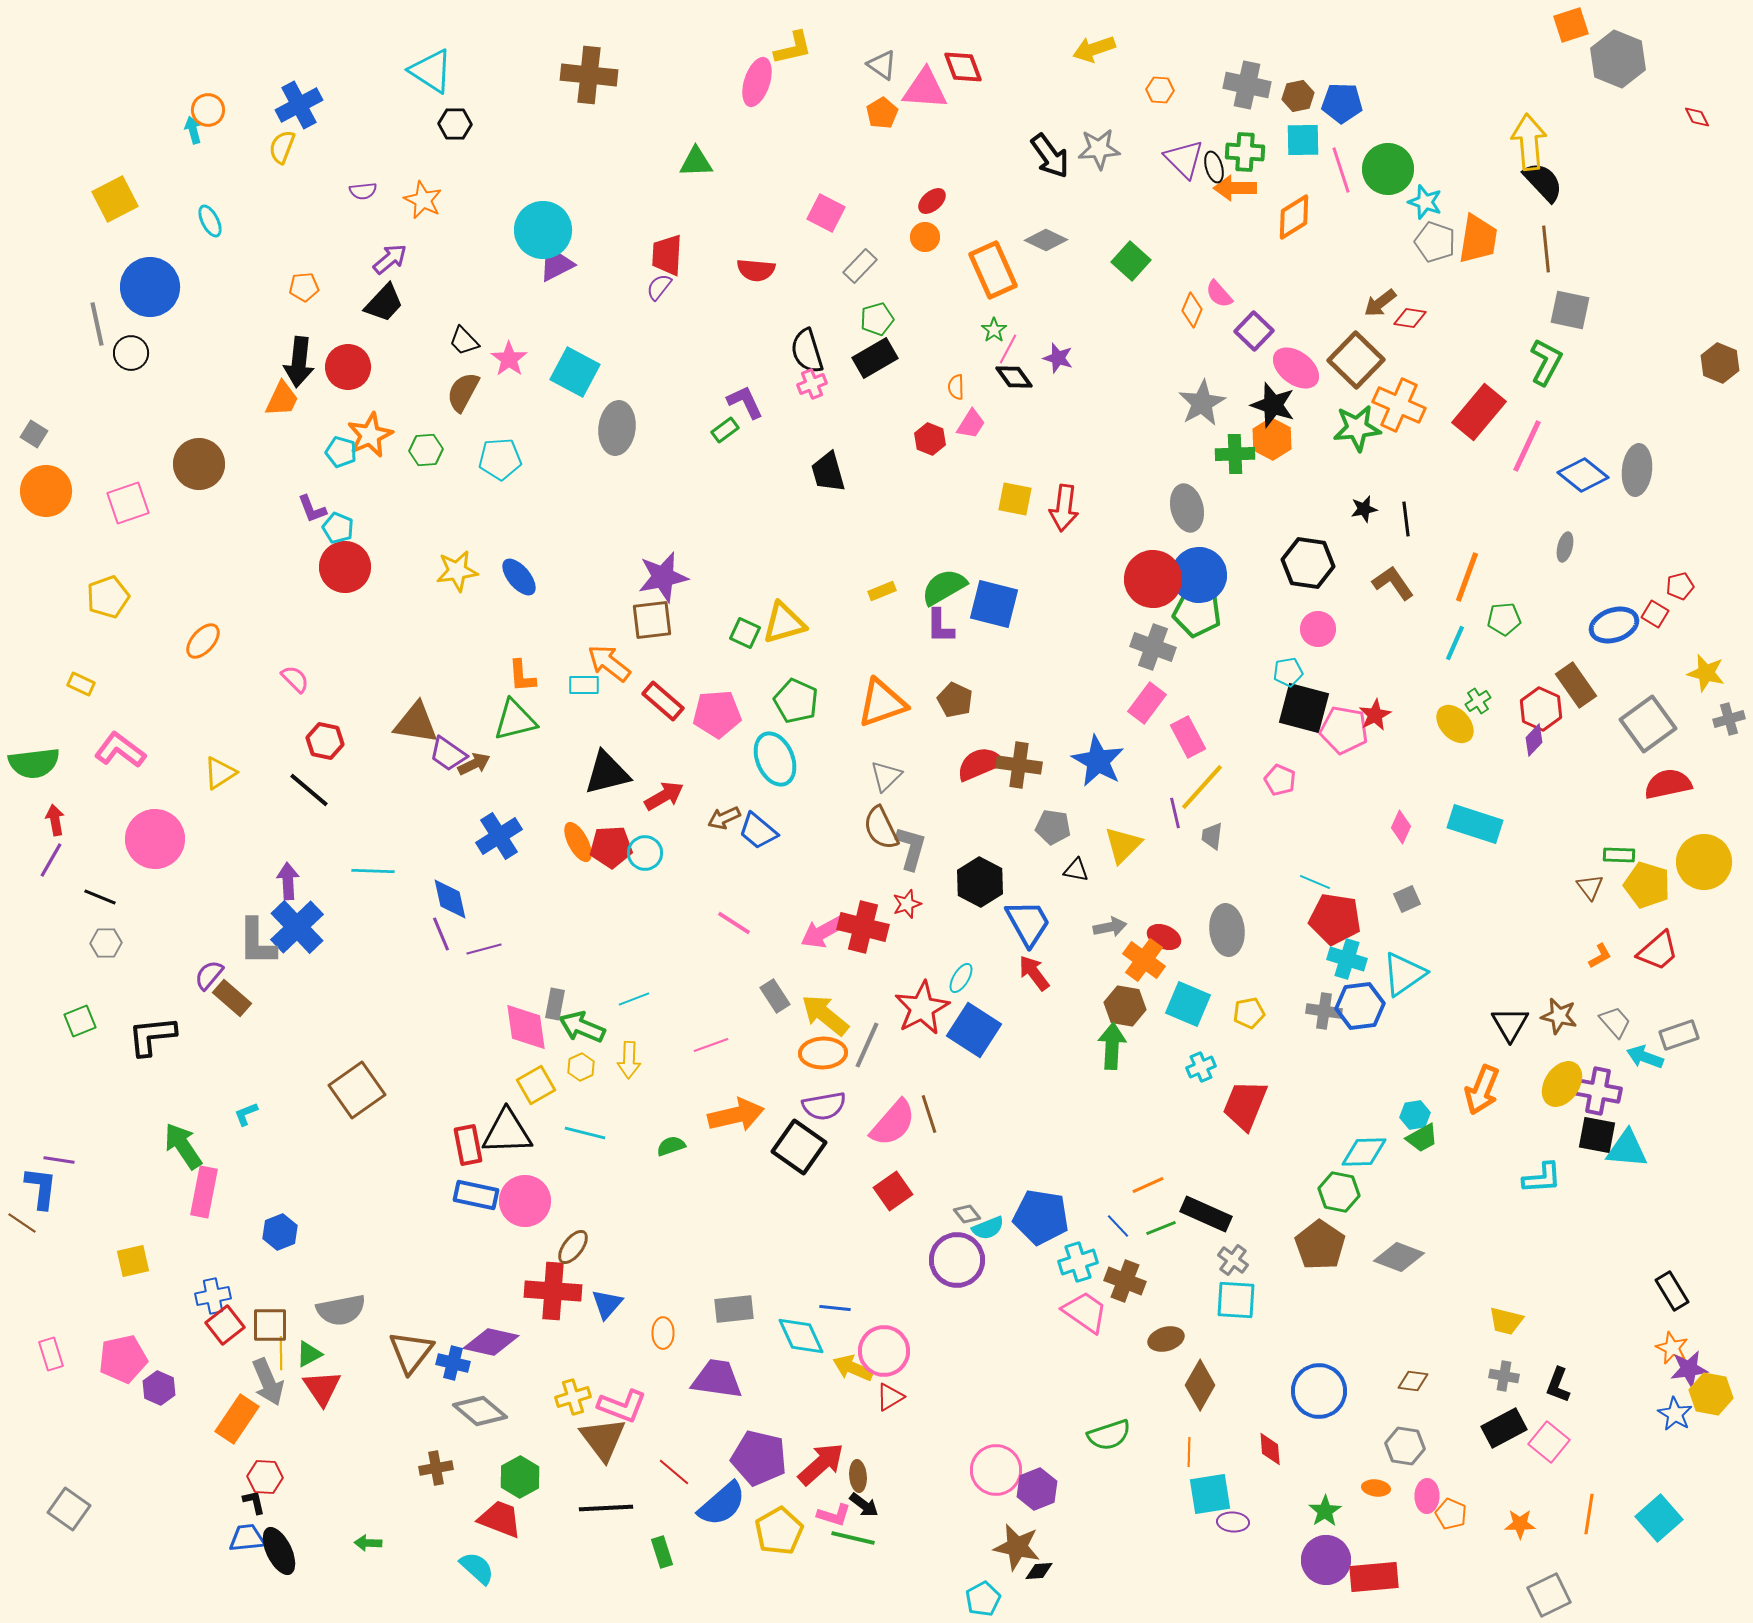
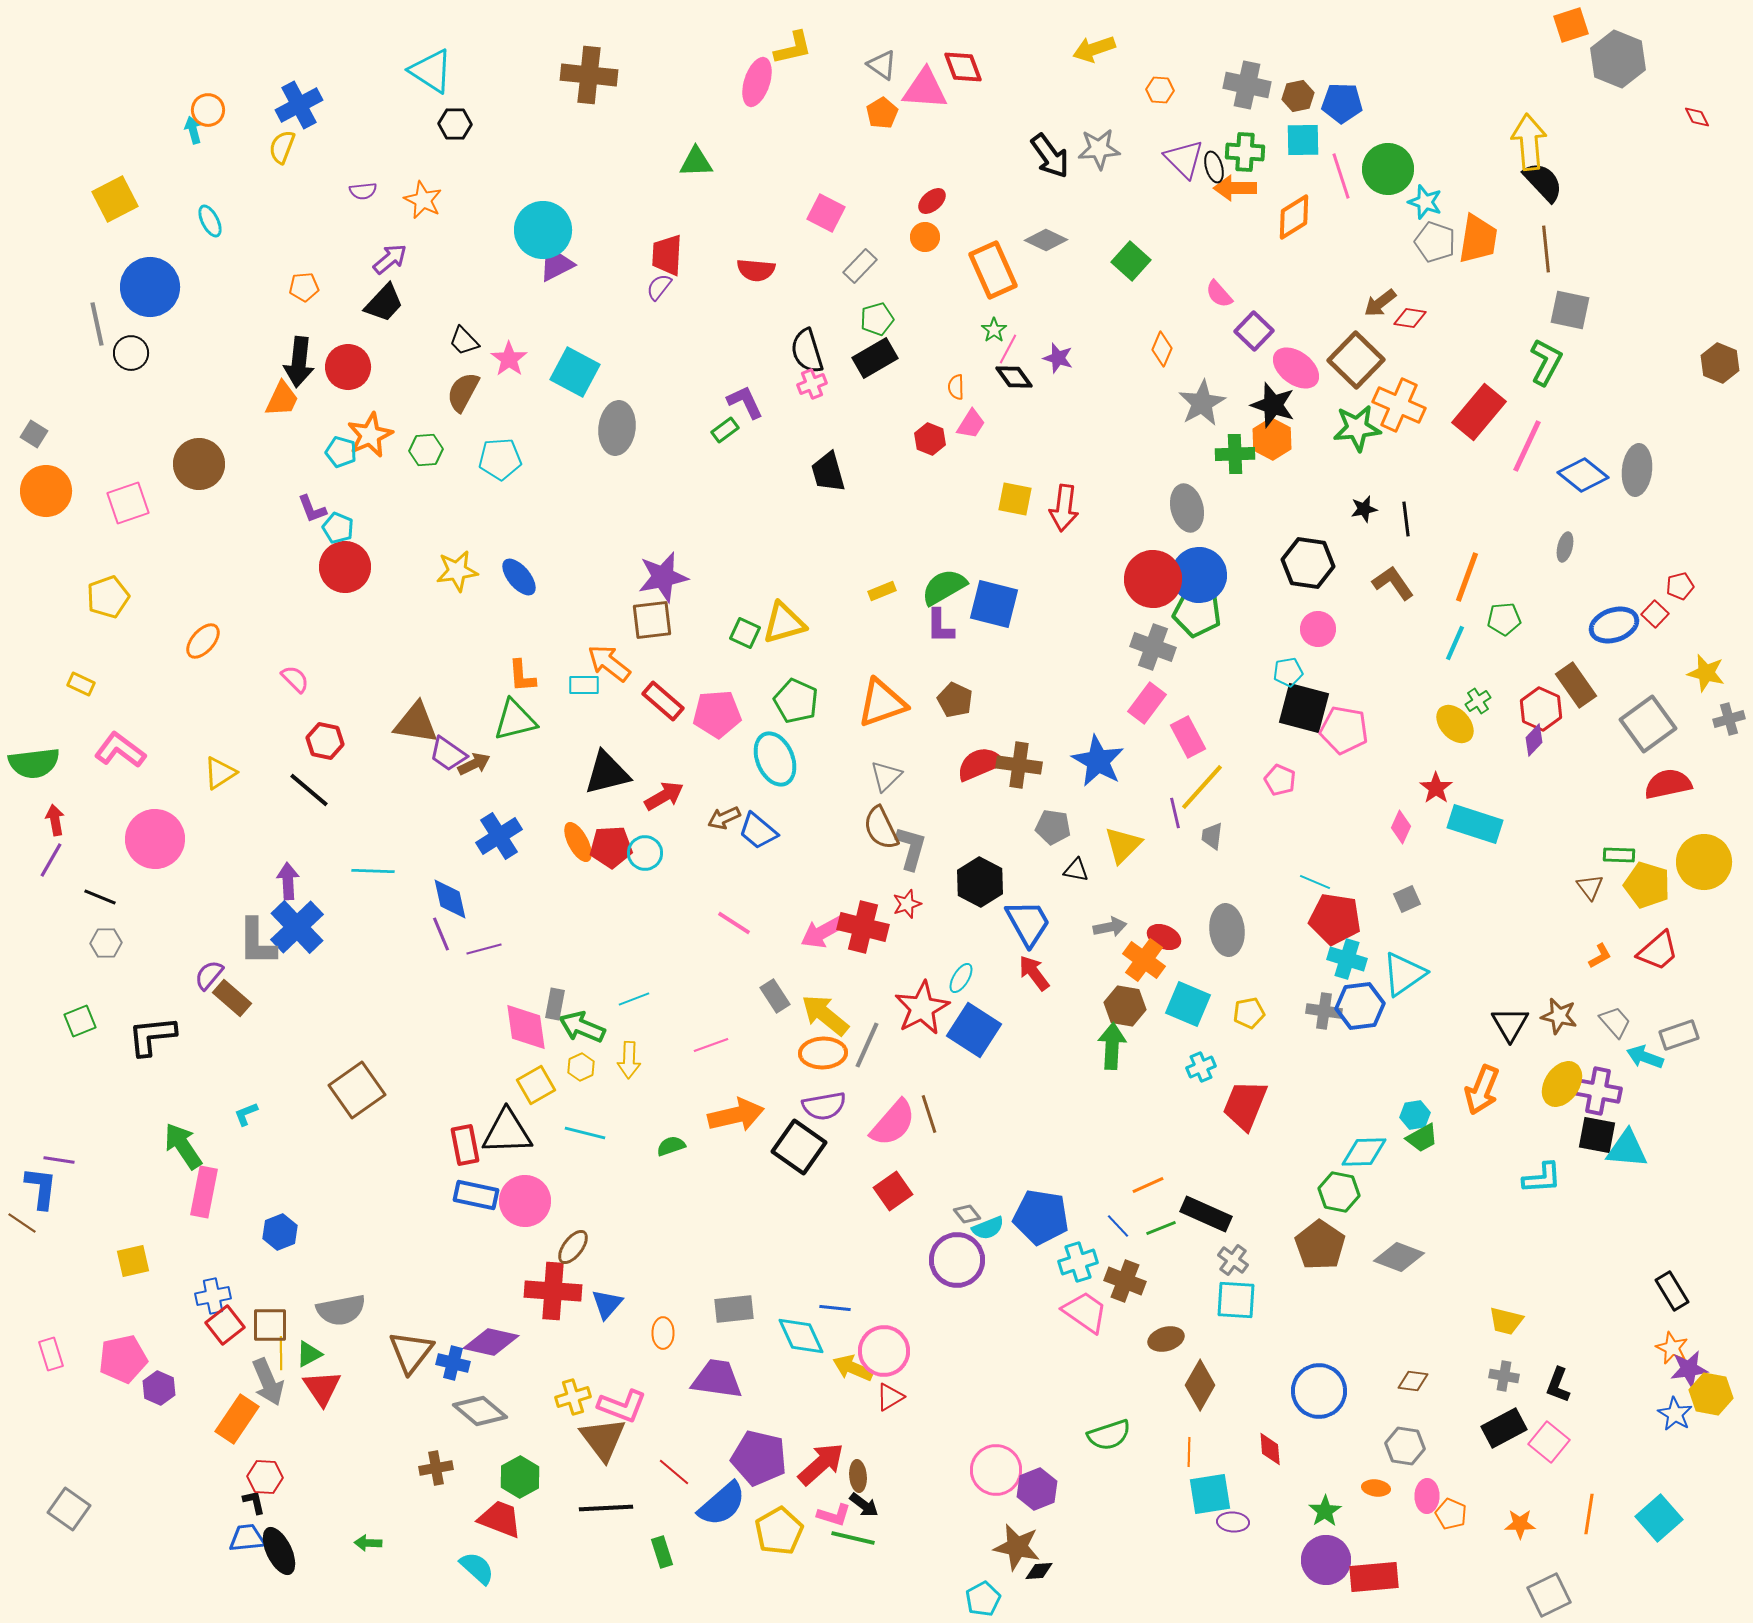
pink line at (1341, 170): moved 6 px down
orange diamond at (1192, 310): moved 30 px left, 39 px down
red square at (1655, 614): rotated 12 degrees clockwise
red star at (1375, 715): moved 61 px right, 73 px down; rotated 8 degrees counterclockwise
red rectangle at (468, 1145): moved 3 px left
